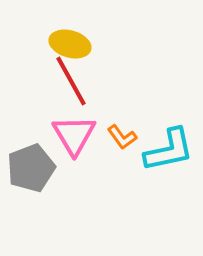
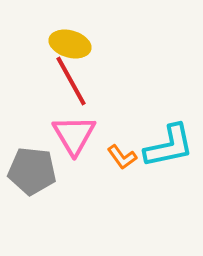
orange L-shape: moved 20 px down
cyan L-shape: moved 4 px up
gray pentagon: moved 1 px right, 3 px down; rotated 27 degrees clockwise
